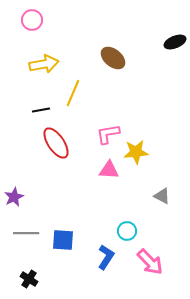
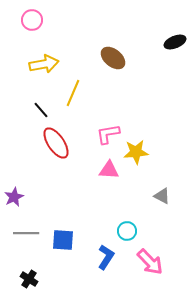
black line: rotated 60 degrees clockwise
